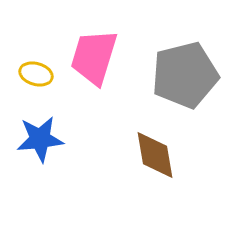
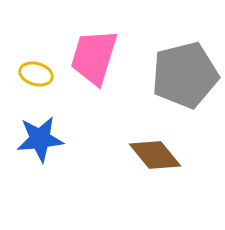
brown diamond: rotated 30 degrees counterclockwise
